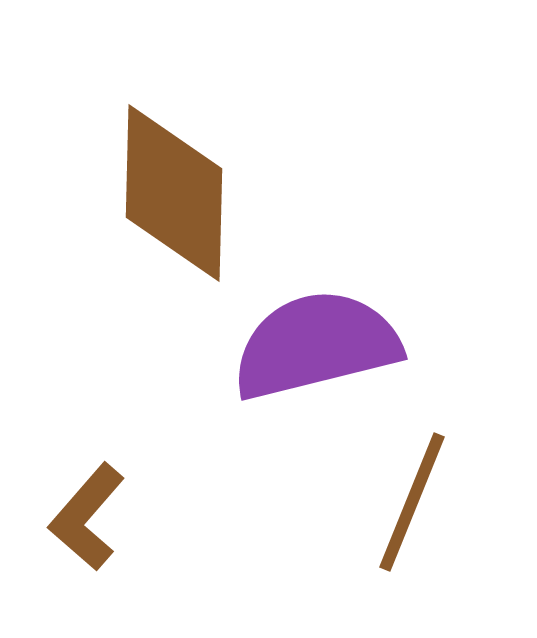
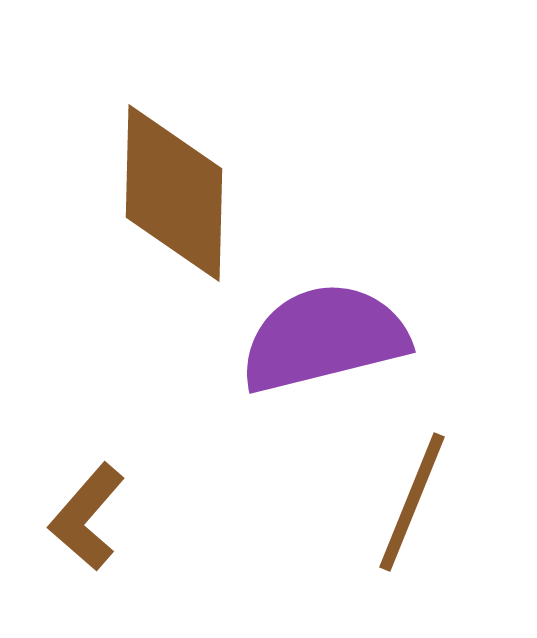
purple semicircle: moved 8 px right, 7 px up
